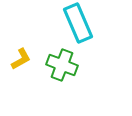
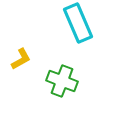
green cross: moved 16 px down
